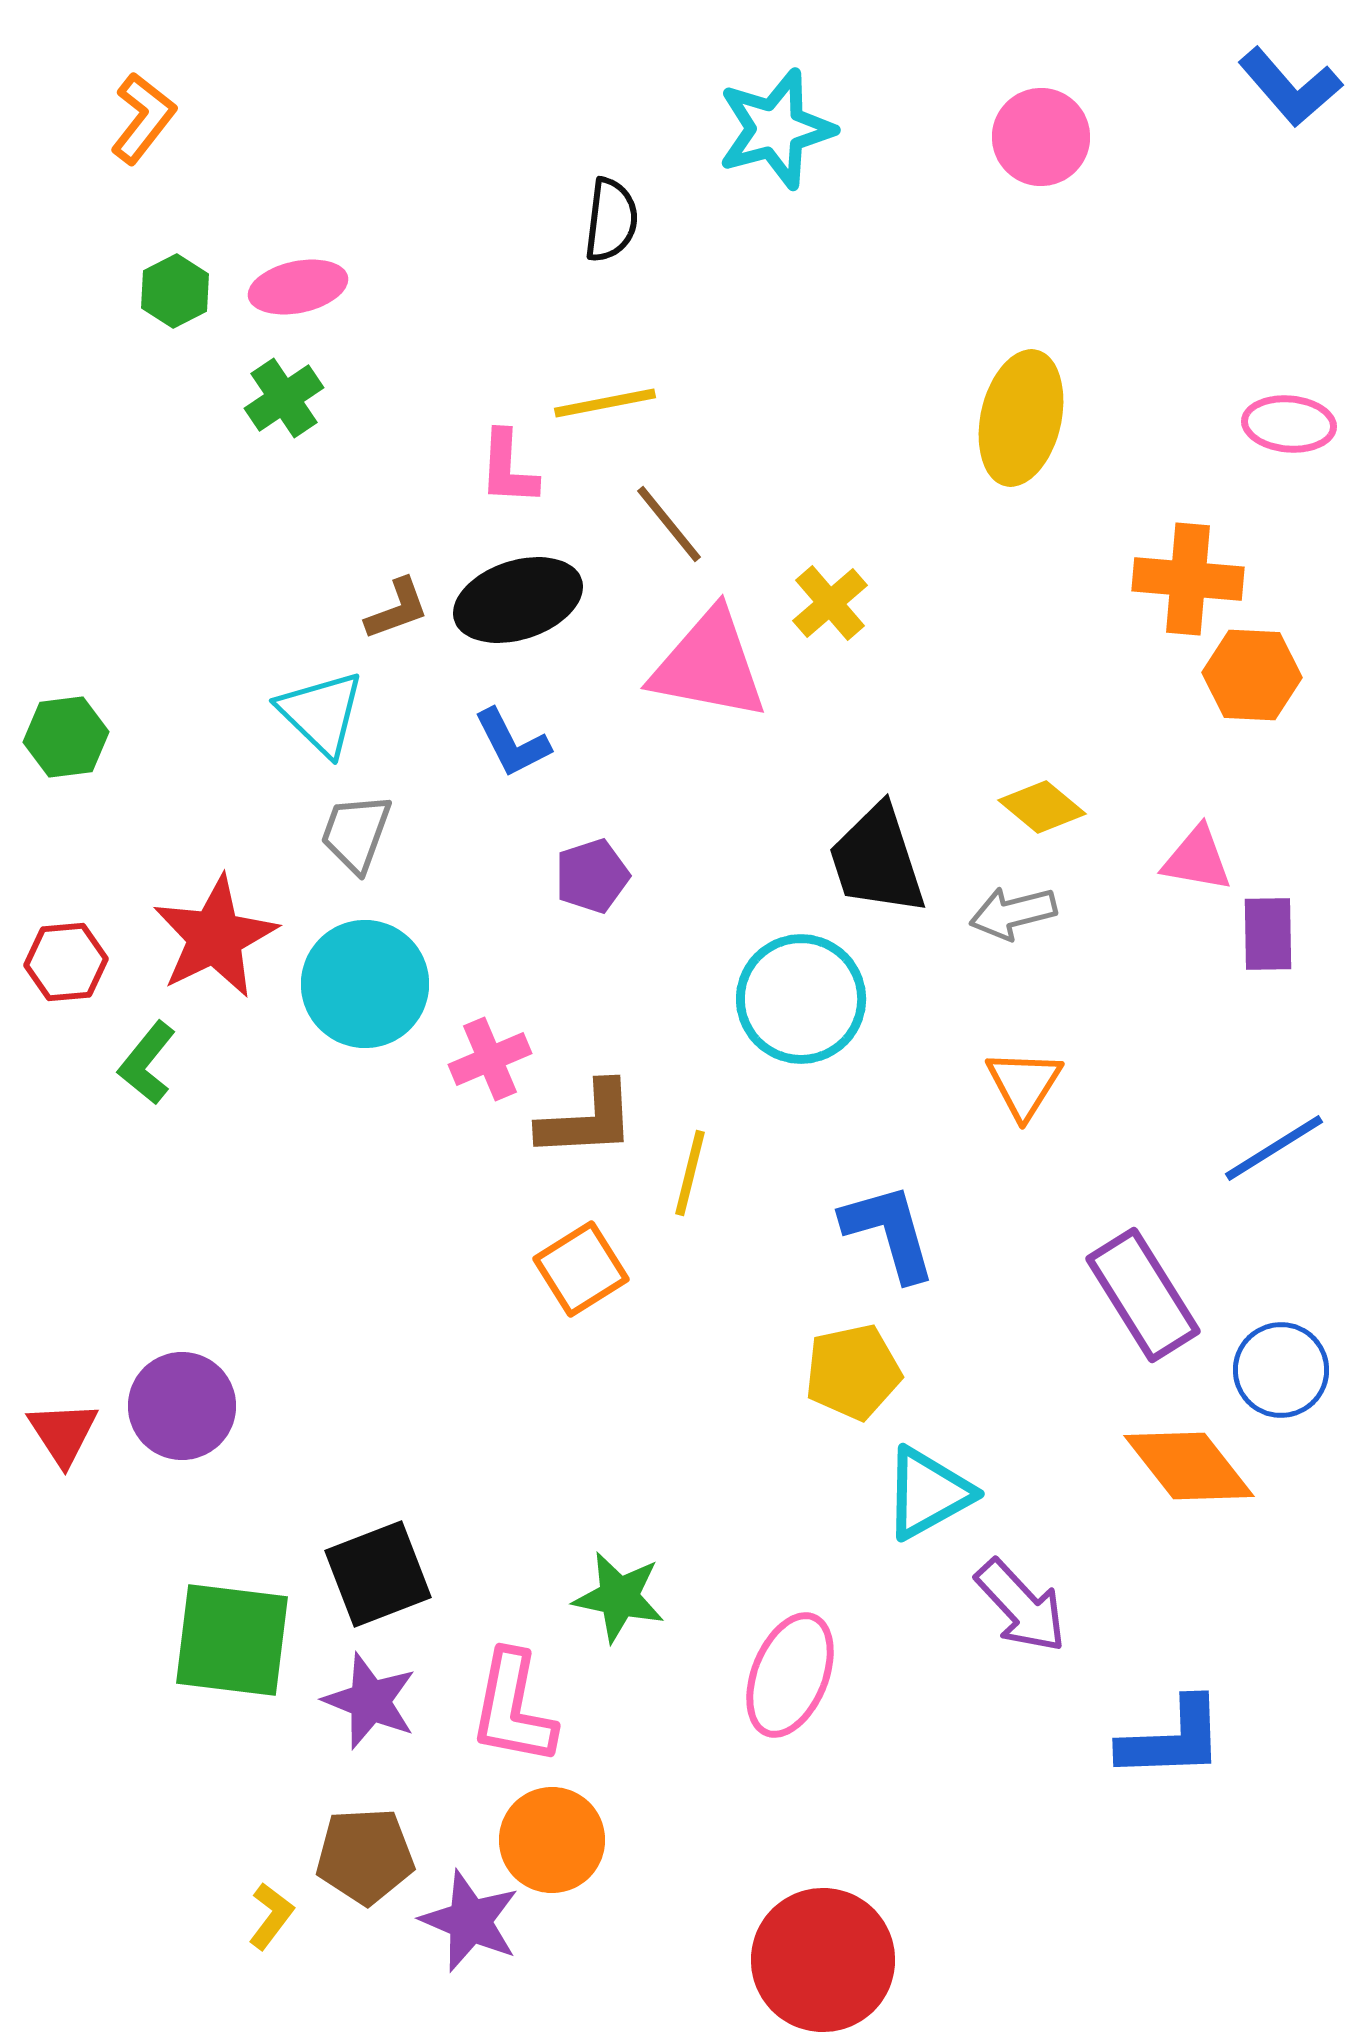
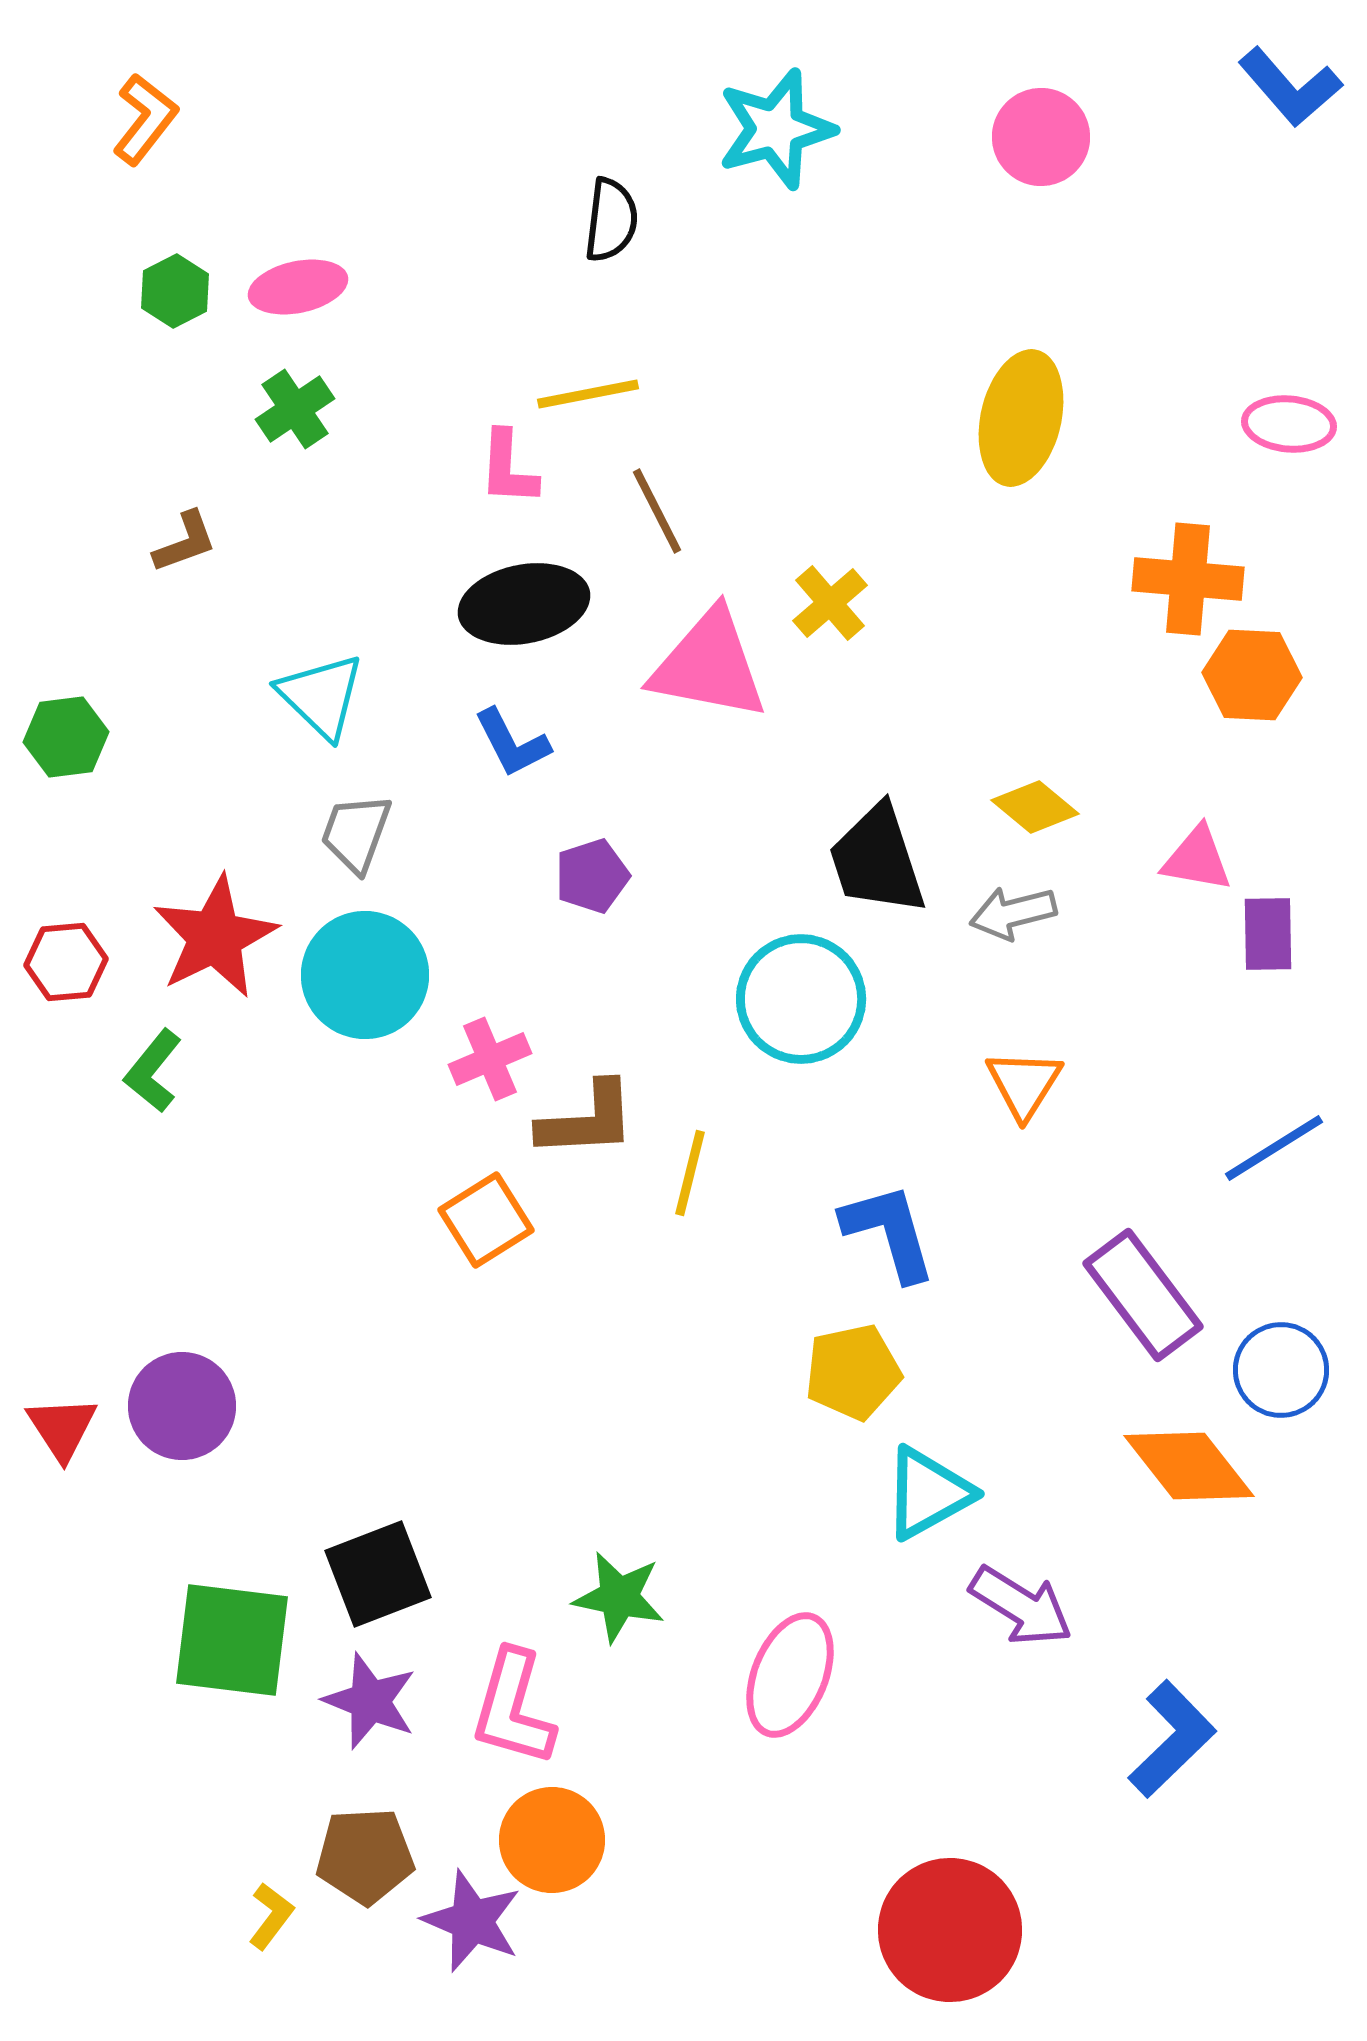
orange L-shape at (143, 118): moved 2 px right, 1 px down
green cross at (284, 398): moved 11 px right, 11 px down
yellow line at (605, 403): moved 17 px left, 9 px up
brown line at (669, 524): moved 12 px left, 13 px up; rotated 12 degrees clockwise
black ellipse at (518, 600): moved 6 px right, 4 px down; rotated 7 degrees clockwise
brown L-shape at (397, 609): moved 212 px left, 67 px up
cyan triangle at (321, 713): moved 17 px up
yellow diamond at (1042, 807): moved 7 px left
cyan circle at (365, 984): moved 9 px up
green L-shape at (147, 1063): moved 6 px right, 8 px down
orange square at (581, 1269): moved 95 px left, 49 px up
purple rectangle at (1143, 1295): rotated 5 degrees counterclockwise
red triangle at (63, 1433): moved 1 px left, 5 px up
purple arrow at (1021, 1606): rotated 15 degrees counterclockwise
pink L-shape at (513, 1708): rotated 5 degrees clockwise
blue L-shape at (1172, 1739): rotated 42 degrees counterclockwise
purple star at (470, 1921): moved 2 px right
red circle at (823, 1960): moved 127 px right, 30 px up
